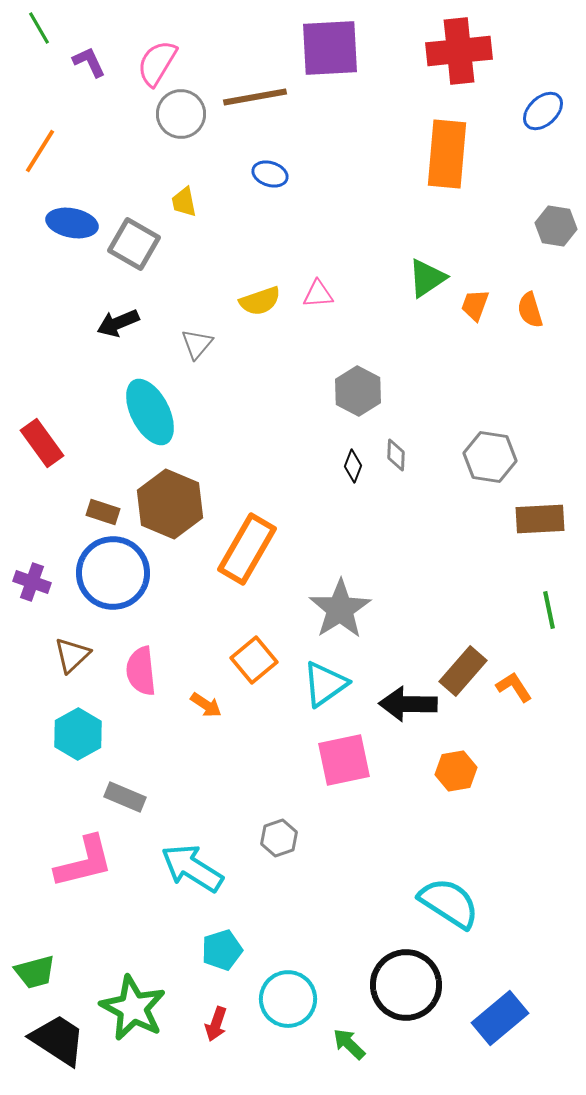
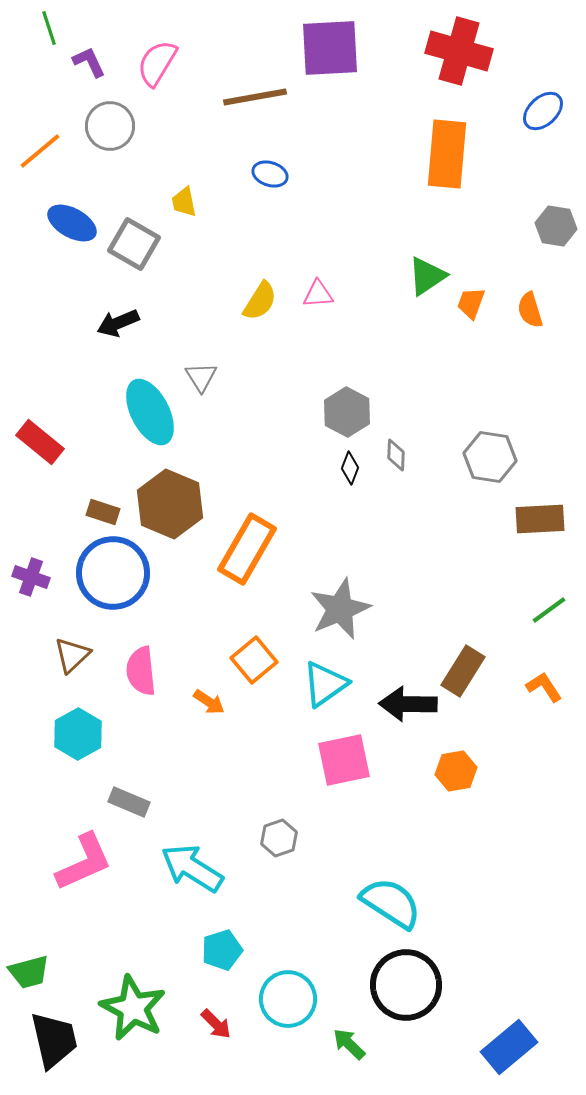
green line at (39, 28): moved 10 px right; rotated 12 degrees clockwise
red cross at (459, 51): rotated 22 degrees clockwise
gray circle at (181, 114): moved 71 px left, 12 px down
orange line at (40, 151): rotated 18 degrees clockwise
blue ellipse at (72, 223): rotated 18 degrees clockwise
green triangle at (427, 278): moved 2 px up
yellow semicircle at (260, 301): rotated 39 degrees counterclockwise
orange trapezoid at (475, 305): moved 4 px left, 2 px up
gray triangle at (197, 344): moved 4 px right, 33 px down; rotated 12 degrees counterclockwise
gray hexagon at (358, 391): moved 11 px left, 21 px down
red rectangle at (42, 443): moved 2 px left, 1 px up; rotated 15 degrees counterclockwise
black diamond at (353, 466): moved 3 px left, 2 px down
purple cross at (32, 582): moved 1 px left, 5 px up
gray star at (340, 609): rotated 10 degrees clockwise
green line at (549, 610): rotated 66 degrees clockwise
brown rectangle at (463, 671): rotated 9 degrees counterclockwise
orange L-shape at (514, 687): moved 30 px right
orange arrow at (206, 705): moved 3 px right, 3 px up
gray rectangle at (125, 797): moved 4 px right, 5 px down
pink L-shape at (84, 862): rotated 10 degrees counterclockwise
cyan semicircle at (449, 903): moved 58 px left
green trapezoid at (35, 972): moved 6 px left
blue rectangle at (500, 1018): moved 9 px right, 29 px down
red arrow at (216, 1024): rotated 64 degrees counterclockwise
black trapezoid at (58, 1040): moved 4 px left; rotated 44 degrees clockwise
